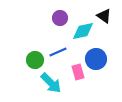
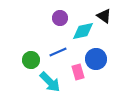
green circle: moved 4 px left
cyan arrow: moved 1 px left, 1 px up
